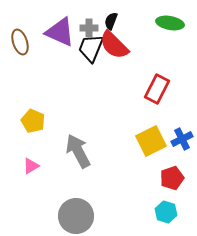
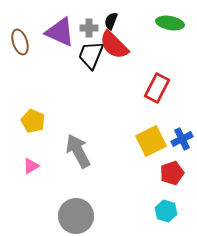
black trapezoid: moved 7 px down
red rectangle: moved 1 px up
red pentagon: moved 5 px up
cyan hexagon: moved 1 px up
